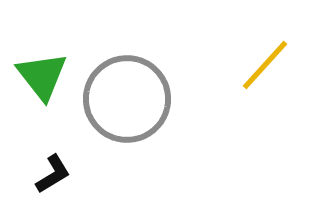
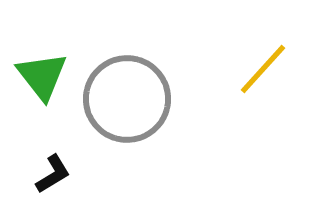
yellow line: moved 2 px left, 4 px down
